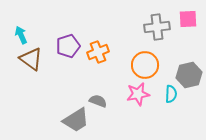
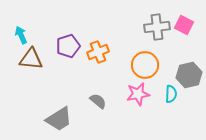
pink square: moved 4 px left, 6 px down; rotated 30 degrees clockwise
brown triangle: rotated 30 degrees counterclockwise
gray semicircle: rotated 18 degrees clockwise
gray trapezoid: moved 17 px left, 1 px up
